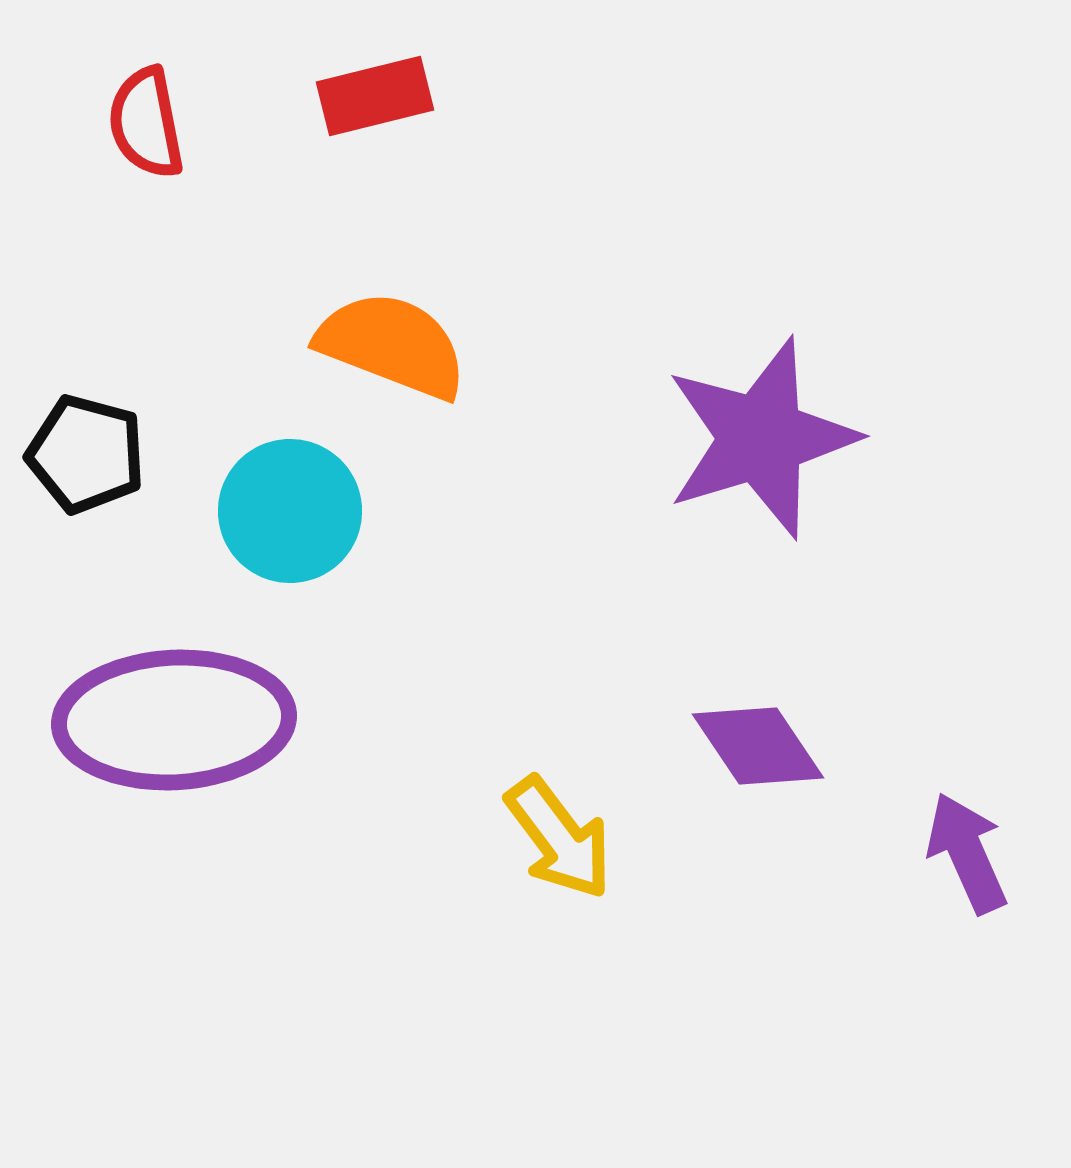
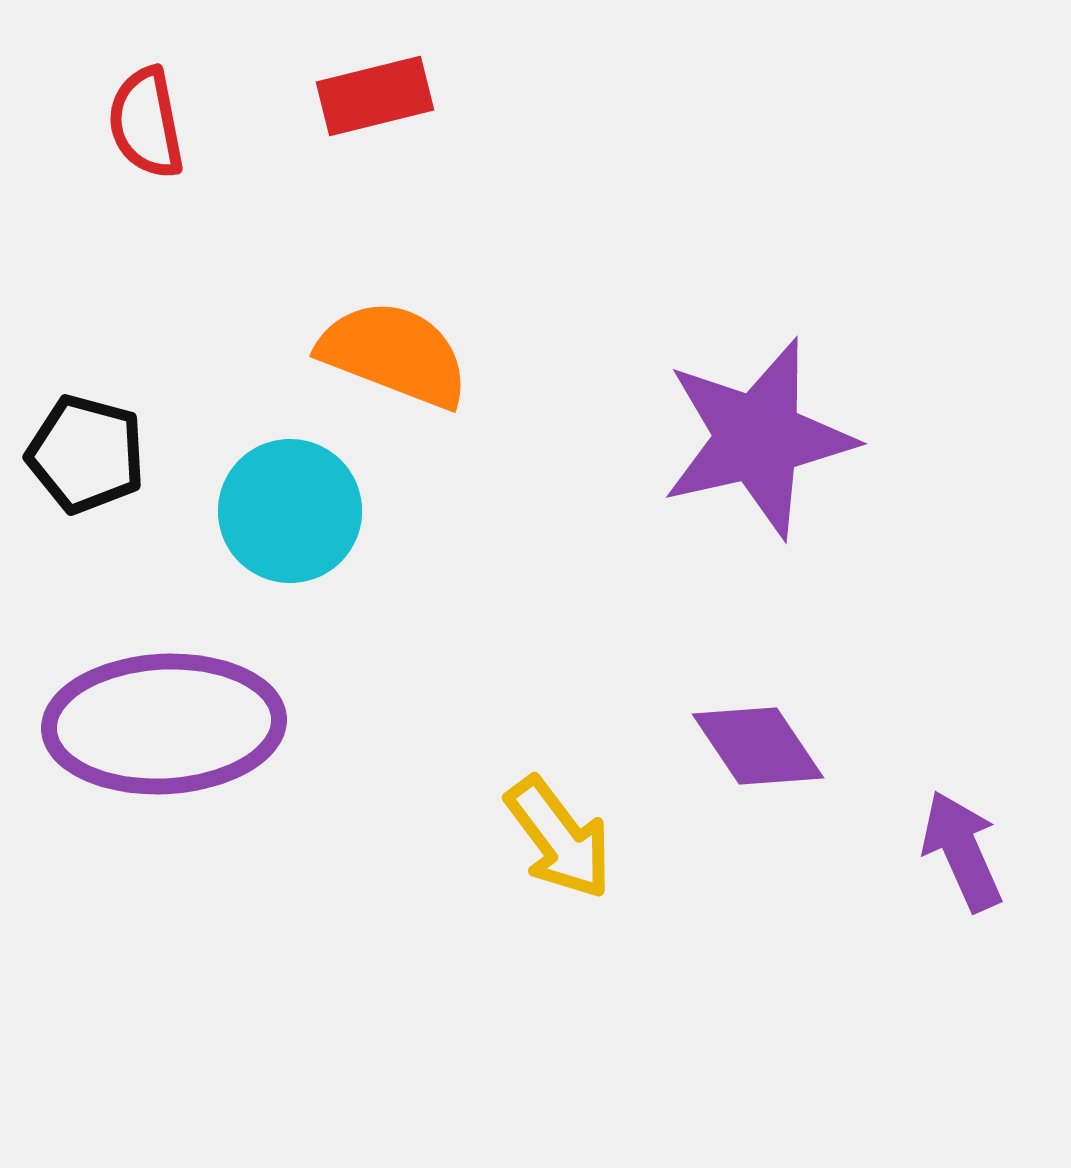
orange semicircle: moved 2 px right, 9 px down
purple star: moved 3 px left; rotated 4 degrees clockwise
purple ellipse: moved 10 px left, 4 px down
purple arrow: moved 5 px left, 2 px up
